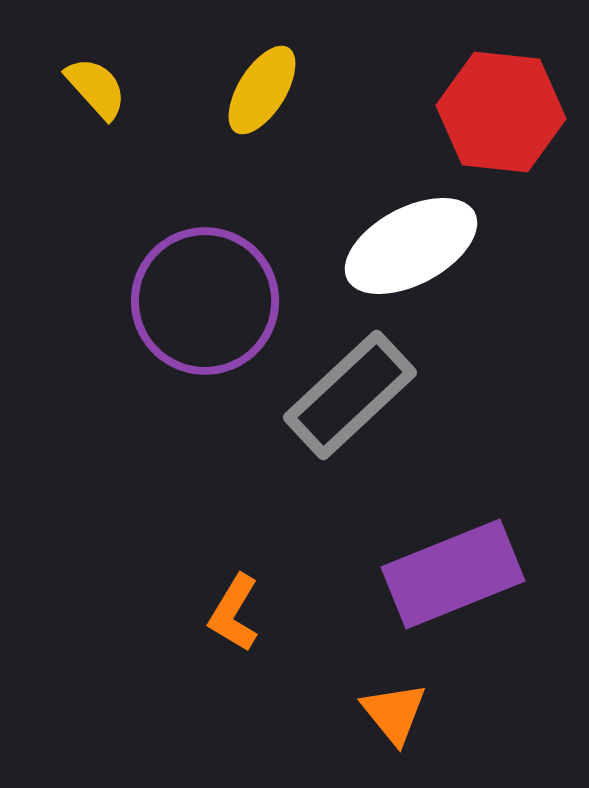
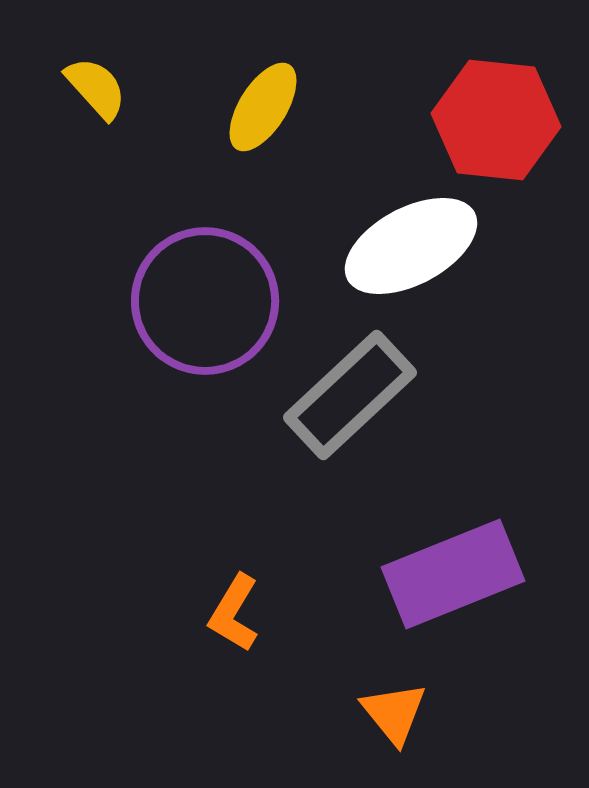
yellow ellipse: moved 1 px right, 17 px down
red hexagon: moved 5 px left, 8 px down
